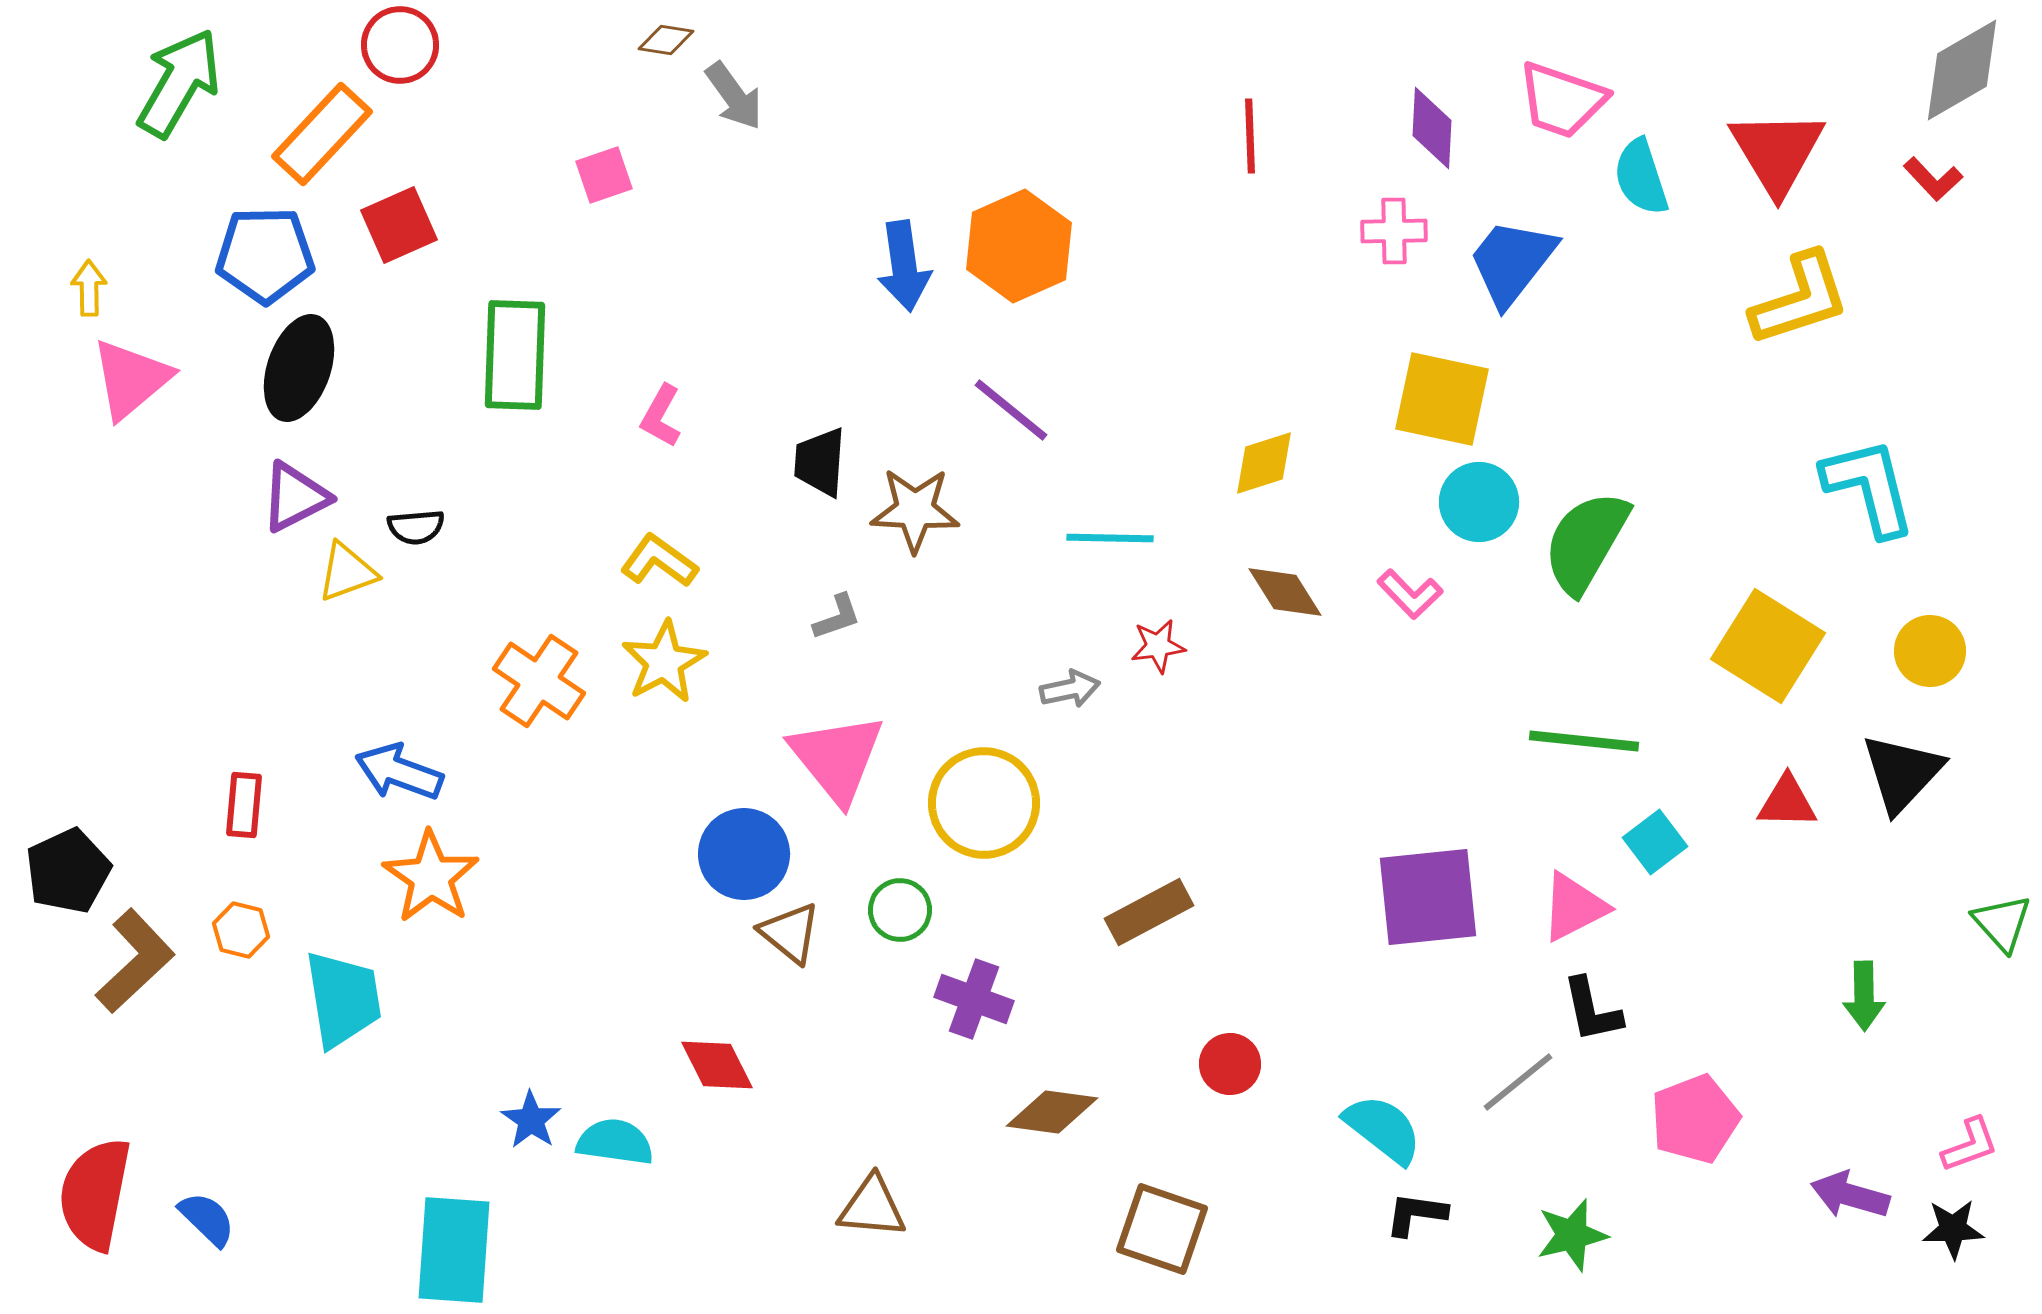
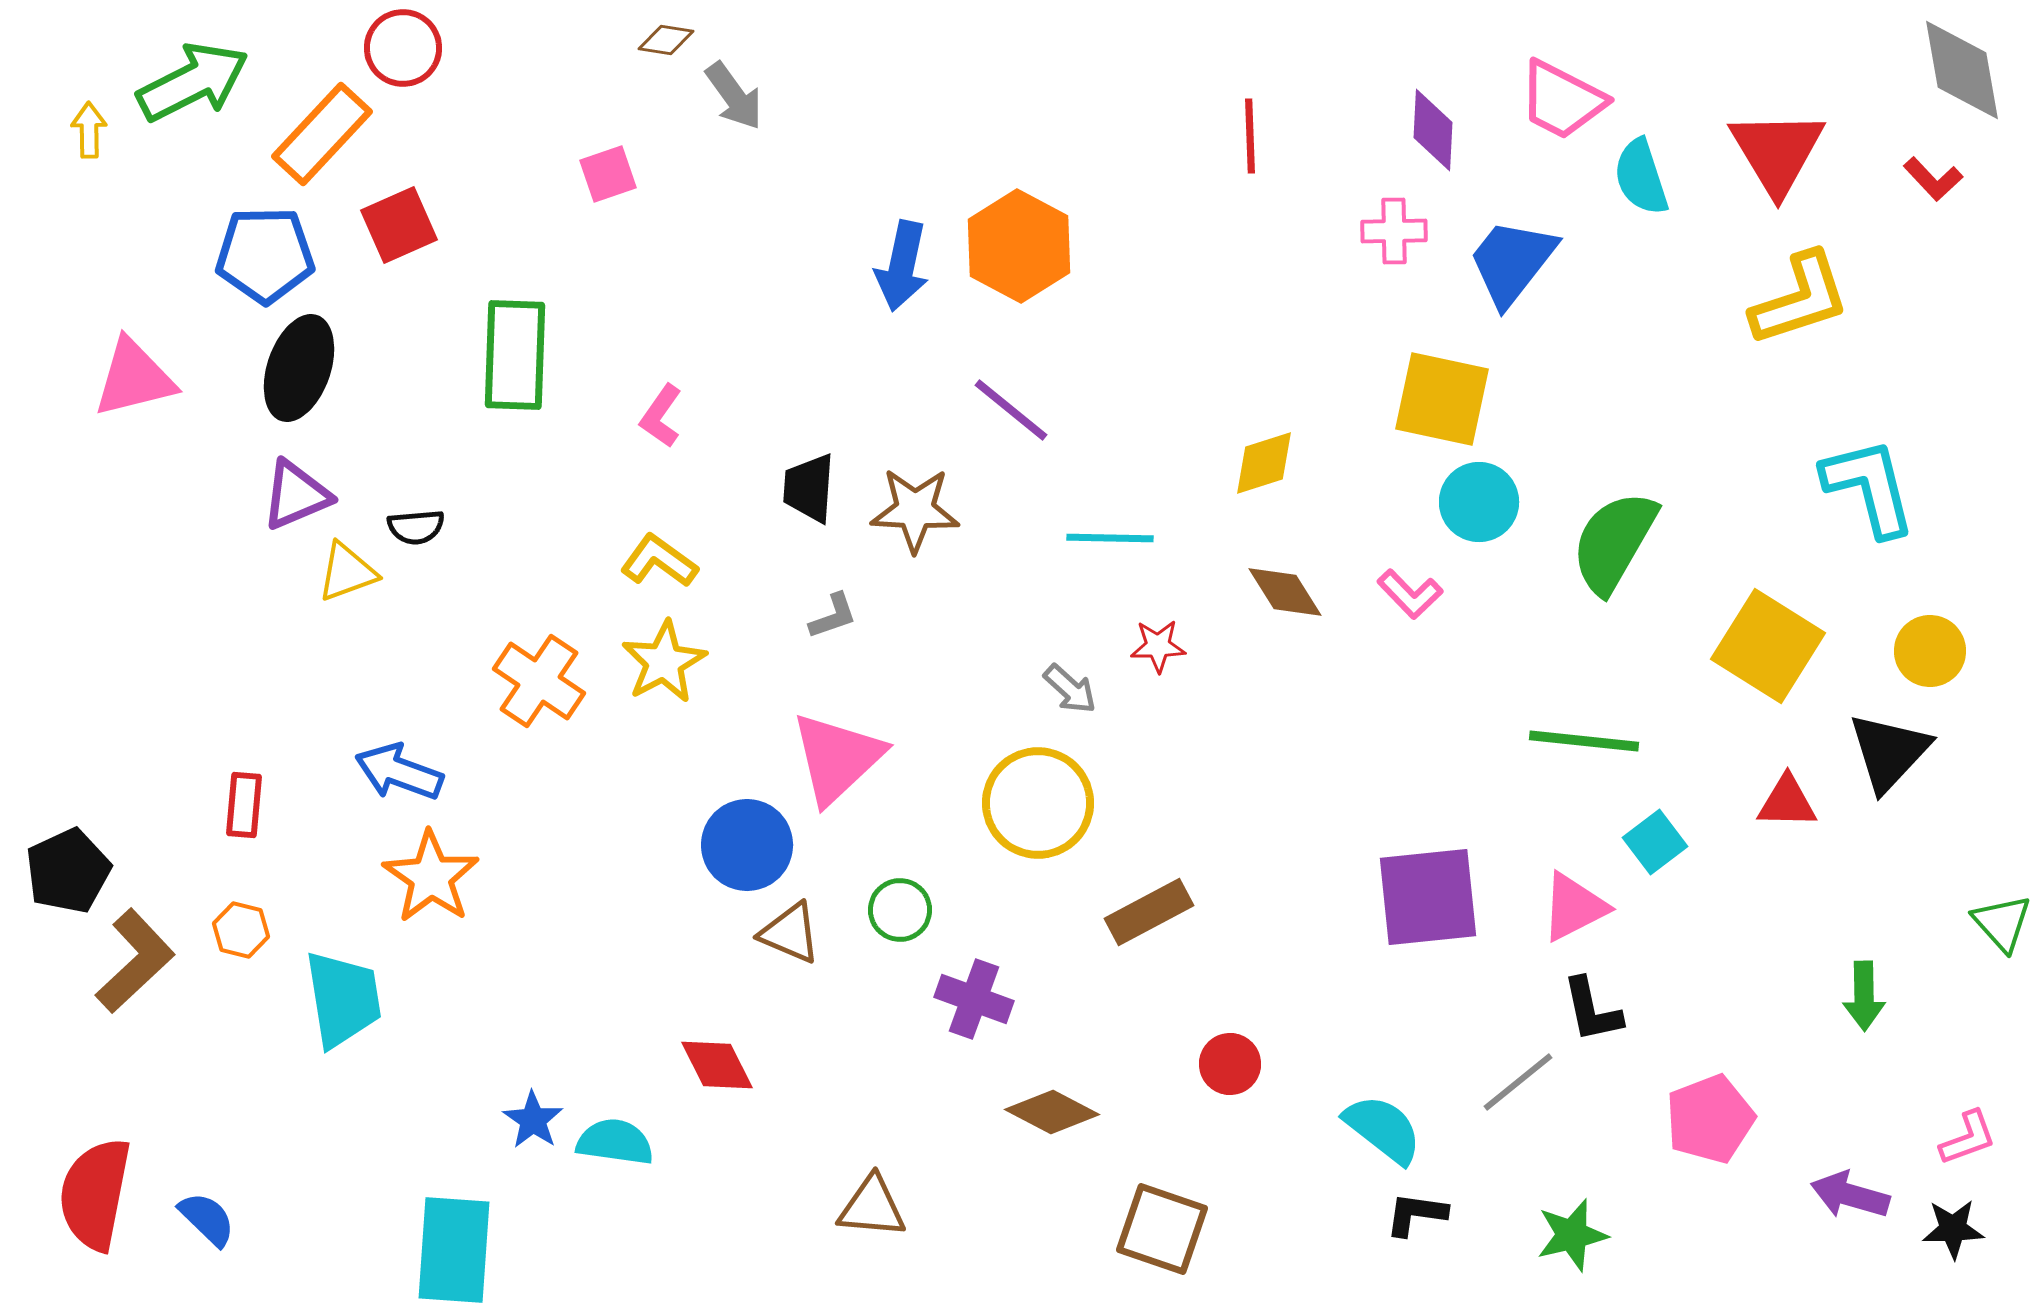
red circle at (400, 45): moved 3 px right, 3 px down
gray diamond at (1962, 70): rotated 70 degrees counterclockwise
green arrow at (179, 83): moved 14 px right, 1 px up; rotated 33 degrees clockwise
pink trapezoid at (1562, 100): rotated 8 degrees clockwise
purple diamond at (1432, 128): moved 1 px right, 2 px down
pink square at (604, 175): moved 4 px right, 1 px up
orange hexagon at (1019, 246): rotated 8 degrees counterclockwise
blue arrow at (904, 266): moved 2 px left; rotated 20 degrees clockwise
yellow arrow at (89, 288): moved 158 px up
pink triangle at (131, 379): moved 3 px right, 1 px up; rotated 26 degrees clockwise
pink L-shape at (661, 416): rotated 6 degrees clockwise
black trapezoid at (820, 462): moved 11 px left, 26 px down
purple triangle at (295, 497): moved 1 px right, 2 px up; rotated 4 degrees clockwise
green semicircle at (1586, 542): moved 28 px right
gray L-shape at (837, 617): moved 4 px left, 1 px up
red star at (1158, 646): rotated 6 degrees clockwise
gray arrow at (1070, 689): rotated 54 degrees clockwise
pink triangle at (837, 758): rotated 26 degrees clockwise
black triangle at (1902, 773): moved 13 px left, 21 px up
yellow circle at (984, 803): moved 54 px right
blue circle at (744, 854): moved 3 px right, 9 px up
brown triangle at (790, 933): rotated 16 degrees counterclockwise
brown diamond at (1052, 1112): rotated 20 degrees clockwise
pink pentagon at (1695, 1119): moved 15 px right
blue star at (531, 1120): moved 2 px right
pink L-shape at (1970, 1145): moved 2 px left, 7 px up
